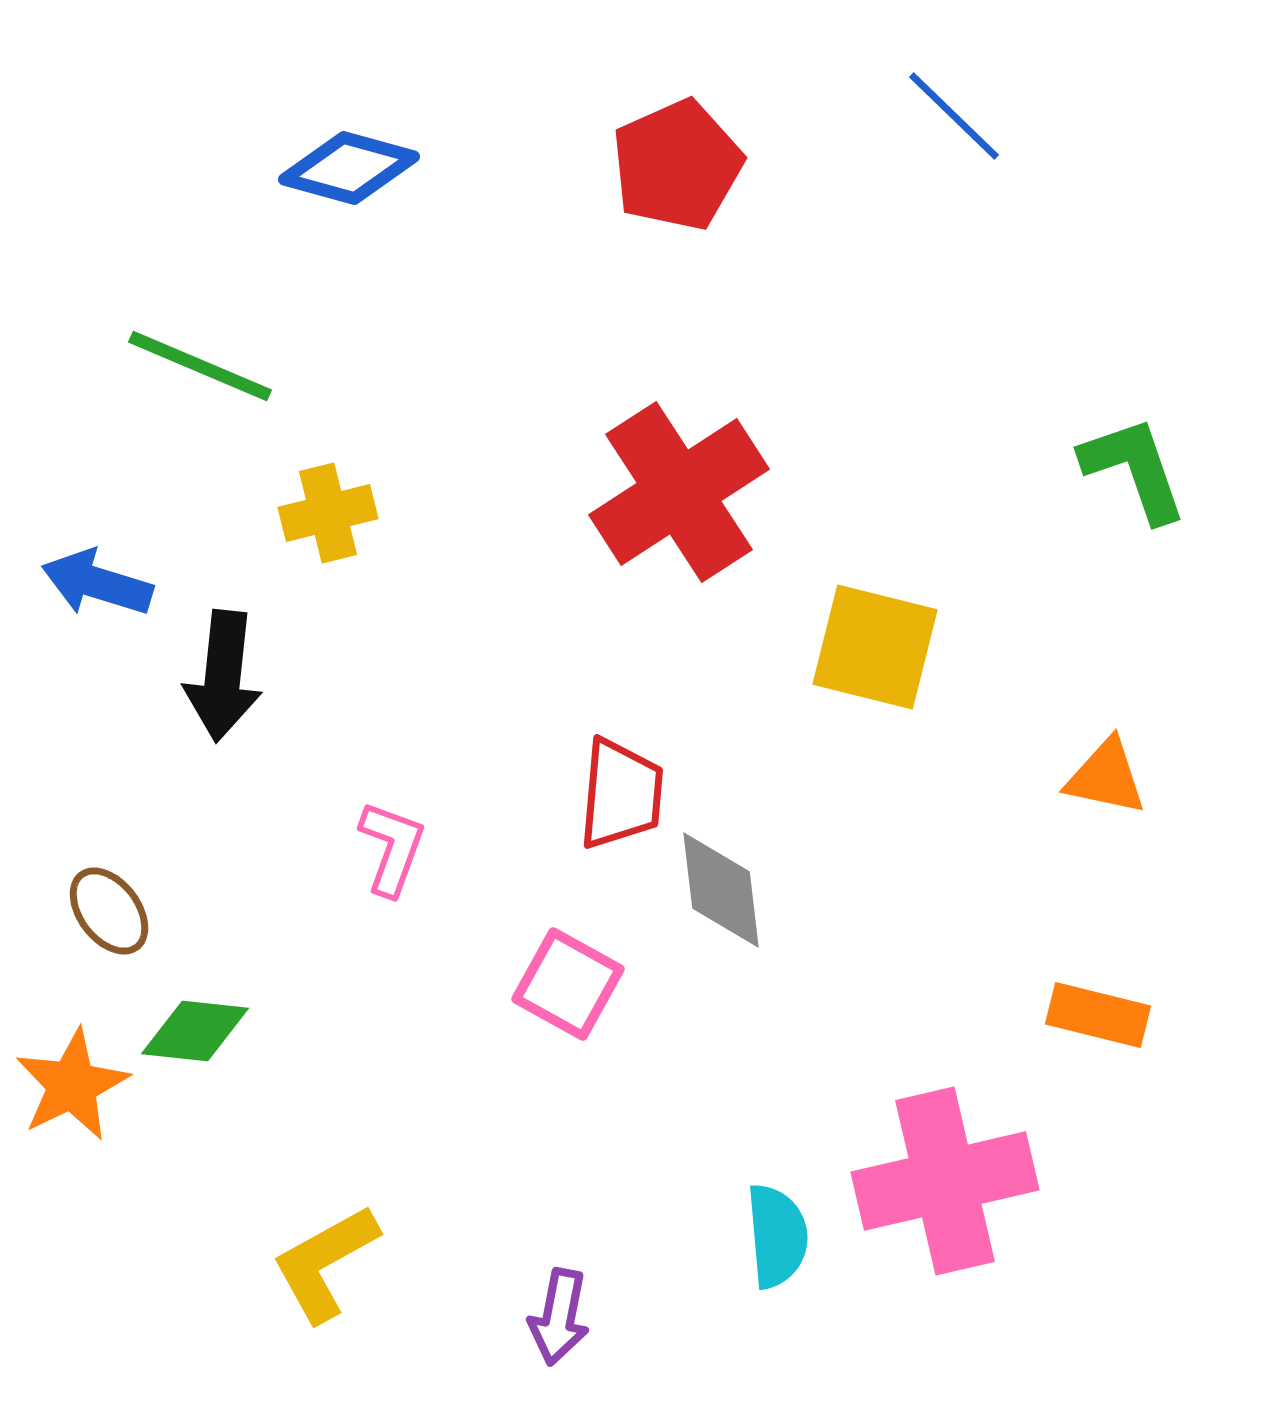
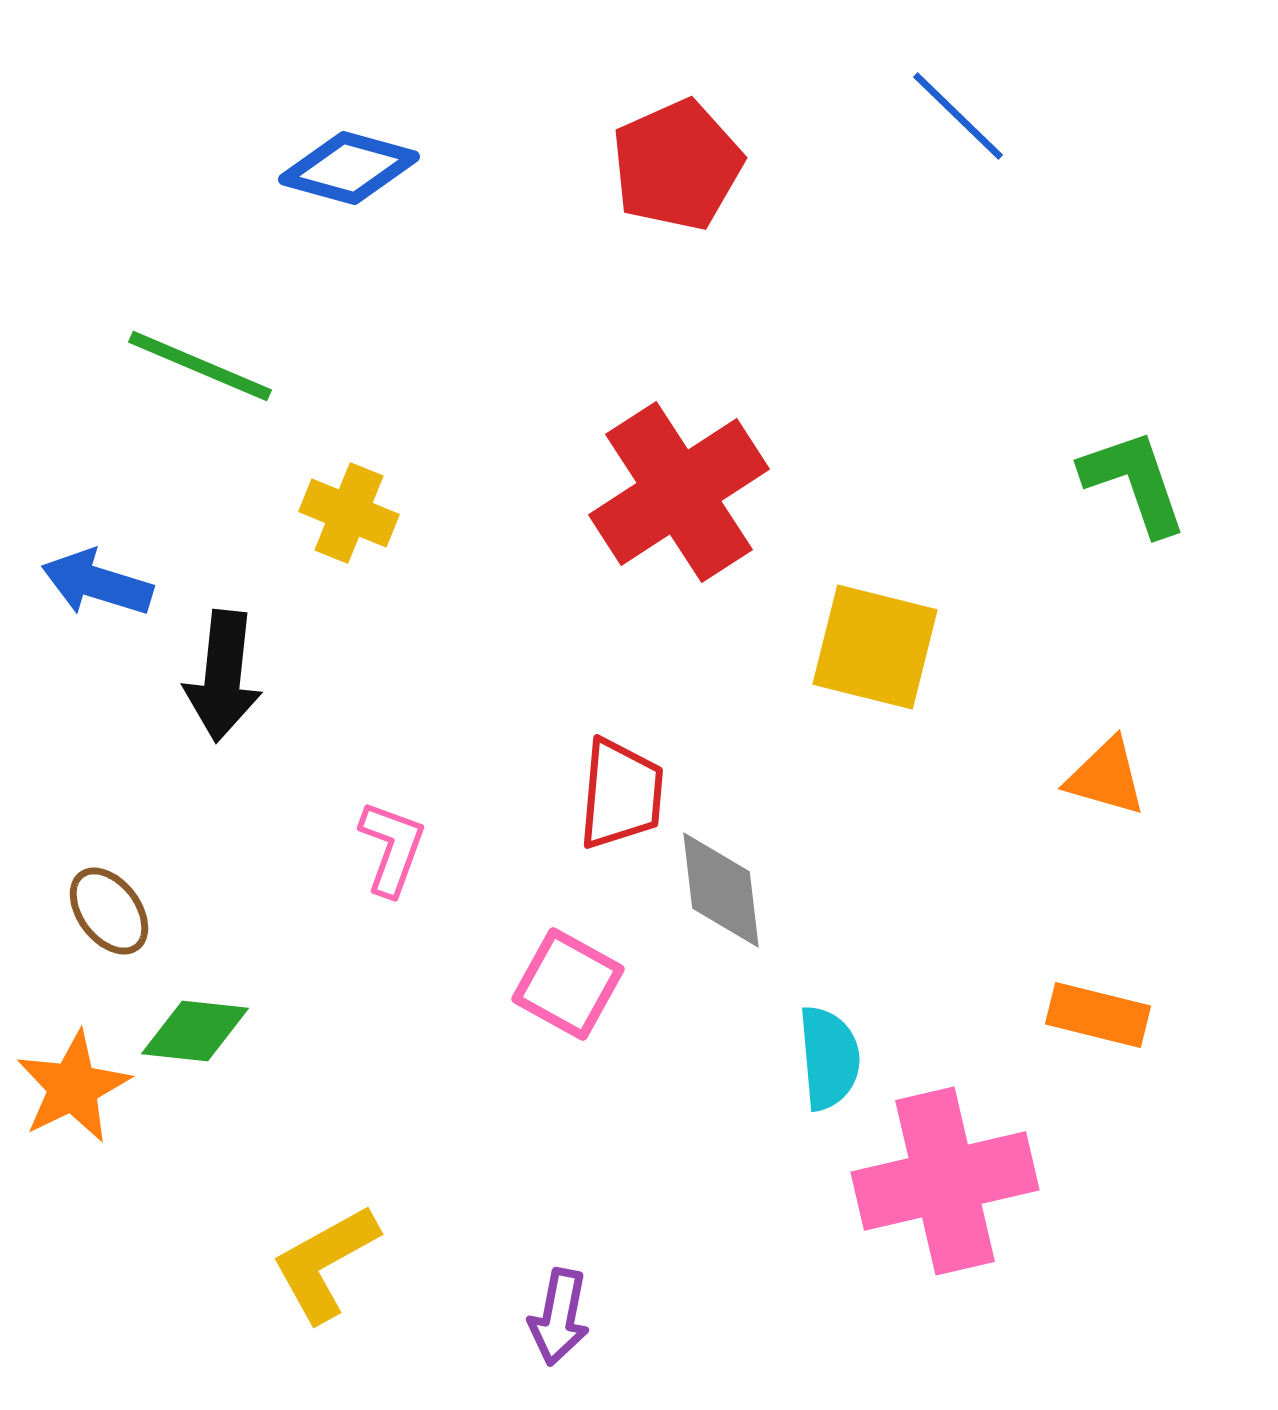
blue line: moved 4 px right
green L-shape: moved 13 px down
yellow cross: moved 21 px right; rotated 36 degrees clockwise
orange triangle: rotated 4 degrees clockwise
orange star: moved 1 px right, 2 px down
cyan semicircle: moved 52 px right, 178 px up
